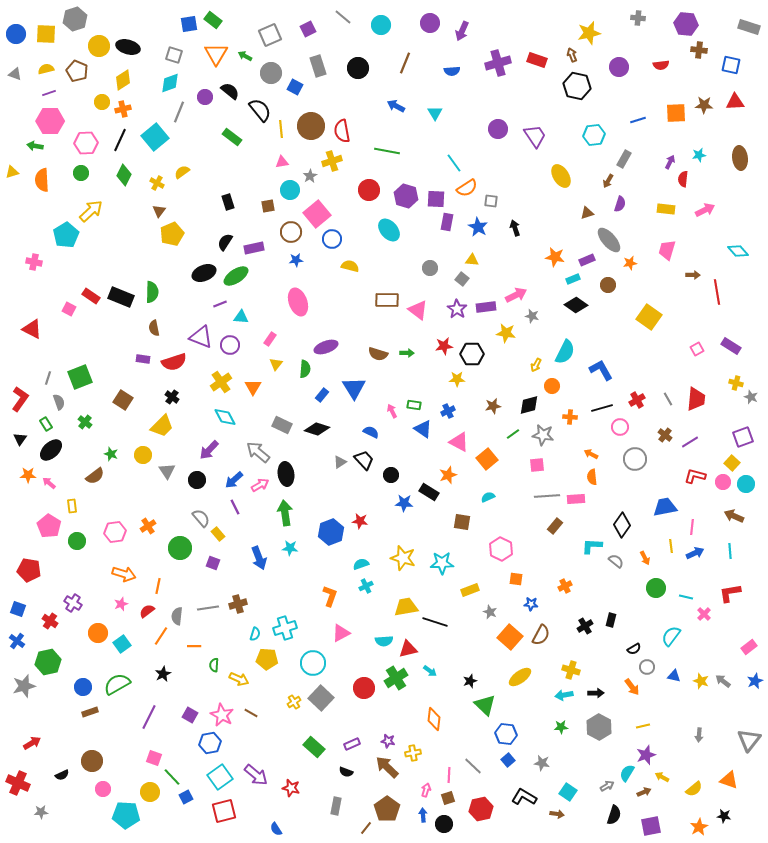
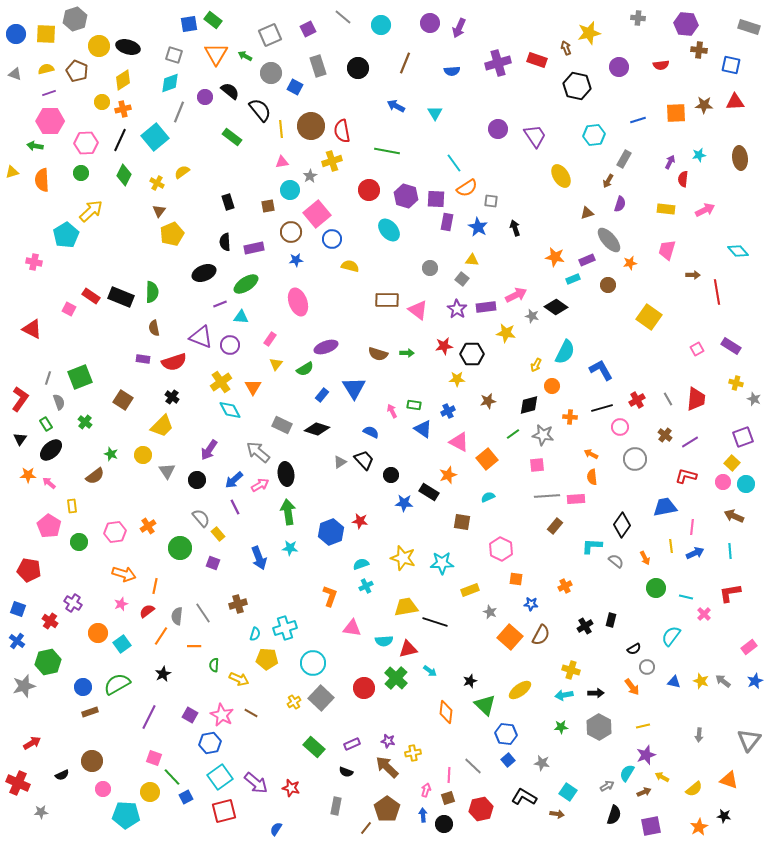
purple arrow at (462, 31): moved 3 px left, 3 px up
brown arrow at (572, 55): moved 6 px left, 7 px up
black semicircle at (225, 242): rotated 36 degrees counterclockwise
green ellipse at (236, 276): moved 10 px right, 8 px down
black diamond at (576, 305): moved 20 px left, 2 px down
green semicircle at (305, 369): rotated 54 degrees clockwise
gray star at (751, 397): moved 3 px right, 2 px down
brown star at (493, 406): moved 5 px left, 5 px up
cyan diamond at (225, 417): moved 5 px right, 7 px up
purple arrow at (209, 450): rotated 10 degrees counterclockwise
red L-shape at (695, 476): moved 9 px left
green arrow at (285, 513): moved 3 px right, 1 px up
green circle at (77, 541): moved 2 px right, 1 px down
orange line at (158, 586): moved 3 px left
gray line at (208, 608): moved 5 px left, 5 px down; rotated 65 degrees clockwise
pink triangle at (341, 633): moved 11 px right, 5 px up; rotated 36 degrees clockwise
blue triangle at (674, 676): moved 6 px down
yellow ellipse at (520, 677): moved 13 px down
green cross at (396, 678): rotated 15 degrees counterclockwise
orange diamond at (434, 719): moved 12 px right, 7 px up
purple arrow at (256, 775): moved 8 px down
blue semicircle at (276, 829): rotated 64 degrees clockwise
